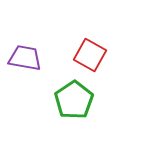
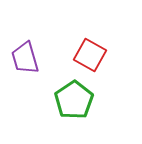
purple trapezoid: rotated 116 degrees counterclockwise
